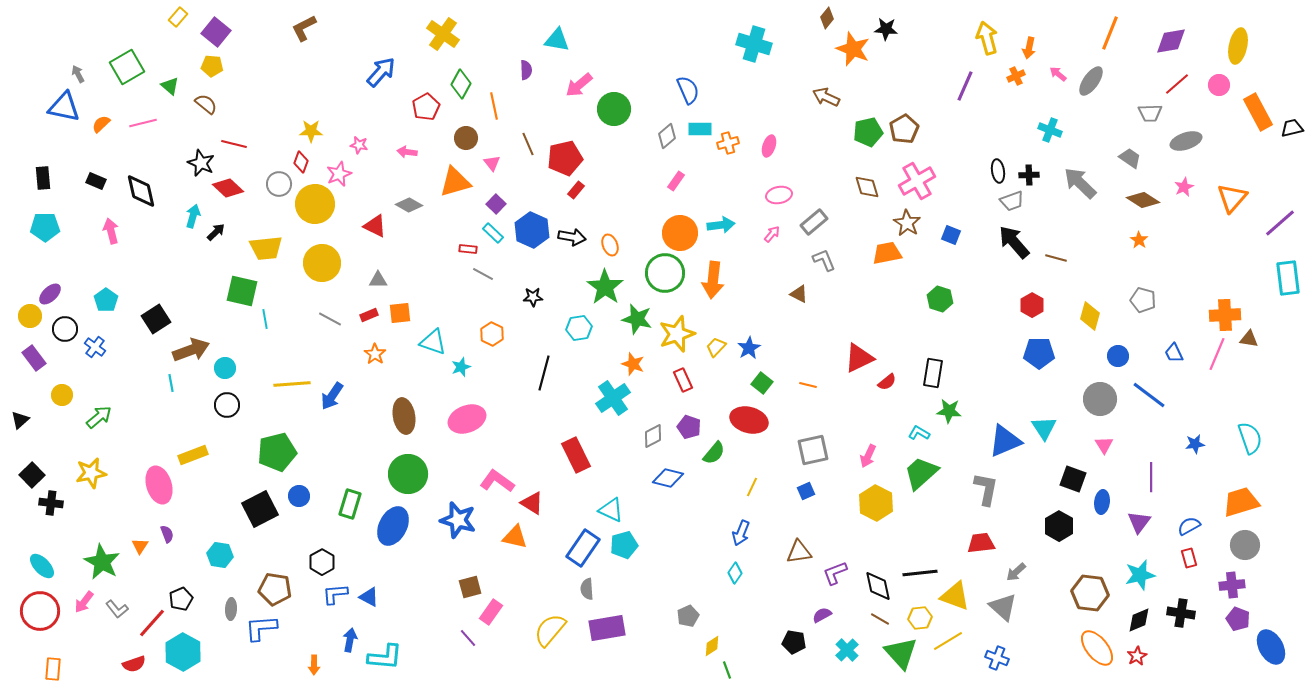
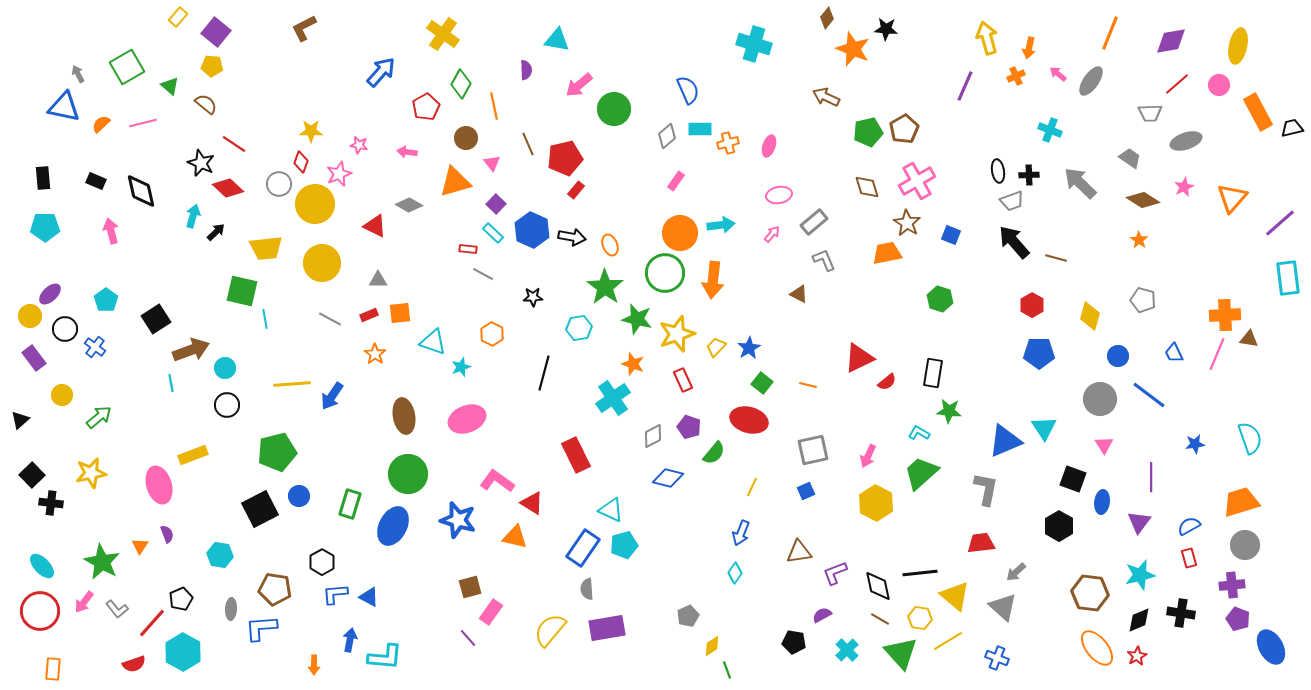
red line at (234, 144): rotated 20 degrees clockwise
yellow triangle at (955, 596): rotated 20 degrees clockwise
yellow hexagon at (920, 618): rotated 15 degrees clockwise
